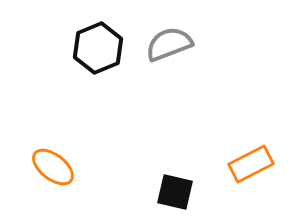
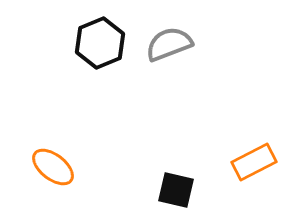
black hexagon: moved 2 px right, 5 px up
orange rectangle: moved 3 px right, 2 px up
black square: moved 1 px right, 2 px up
